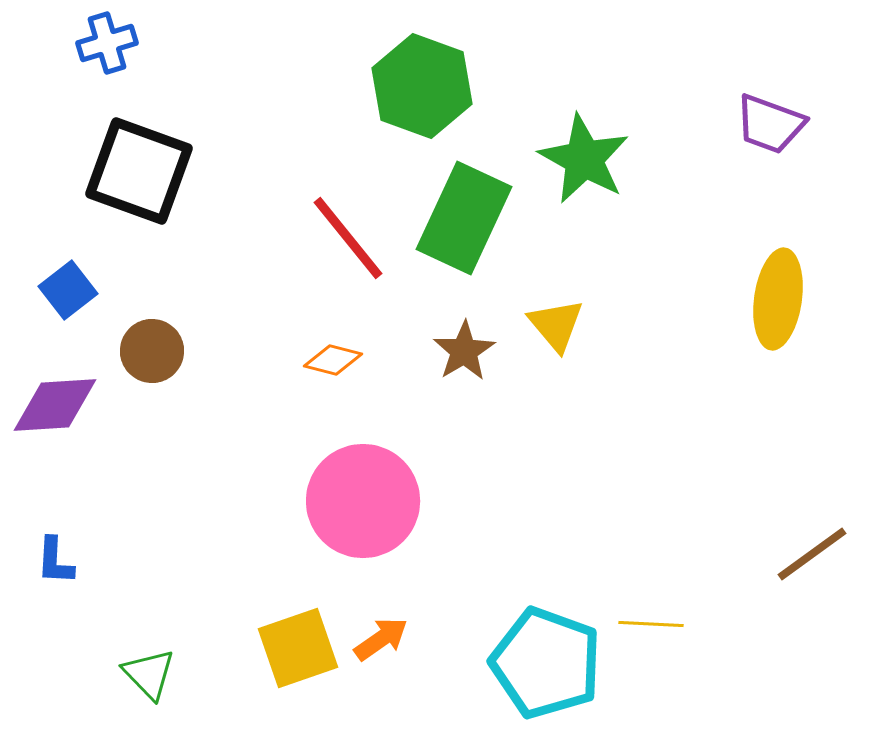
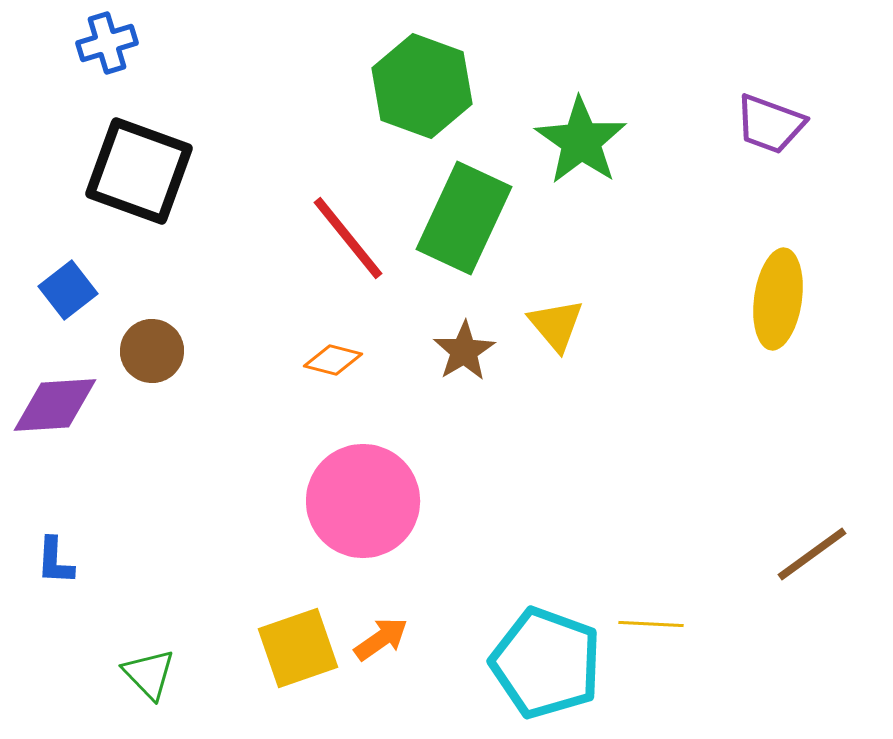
green star: moved 3 px left, 18 px up; rotated 6 degrees clockwise
